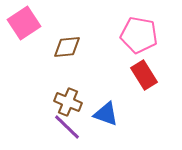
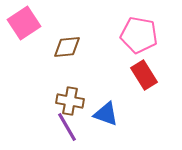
brown cross: moved 2 px right, 1 px up; rotated 12 degrees counterclockwise
purple line: rotated 16 degrees clockwise
